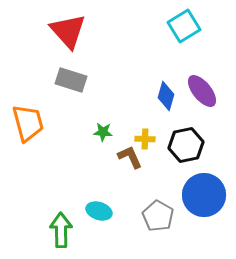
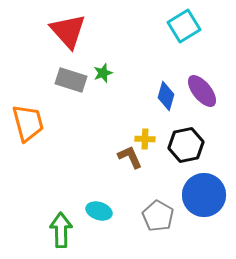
green star: moved 59 px up; rotated 24 degrees counterclockwise
